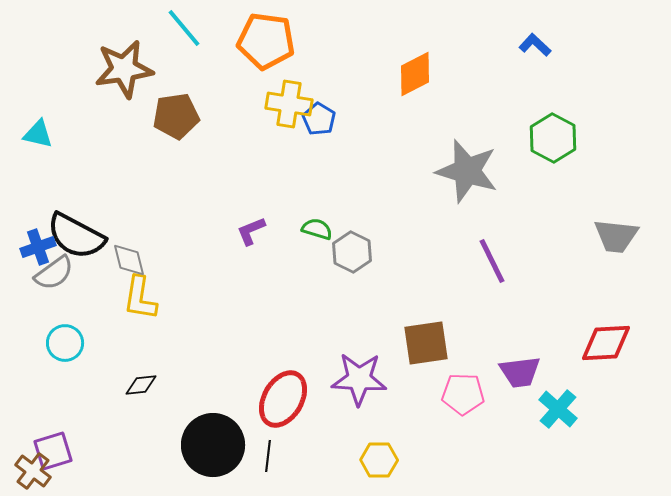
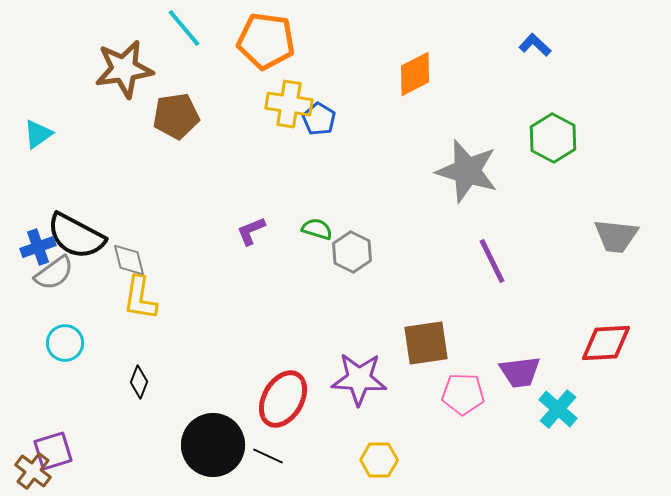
cyan triangle: rotated 48 degrees counterclockwise
black diamond: moved 2 px left, 3 px up; rotated 64 degrees counterclockwise
black line: rotated 72 degrees counterclockwise
